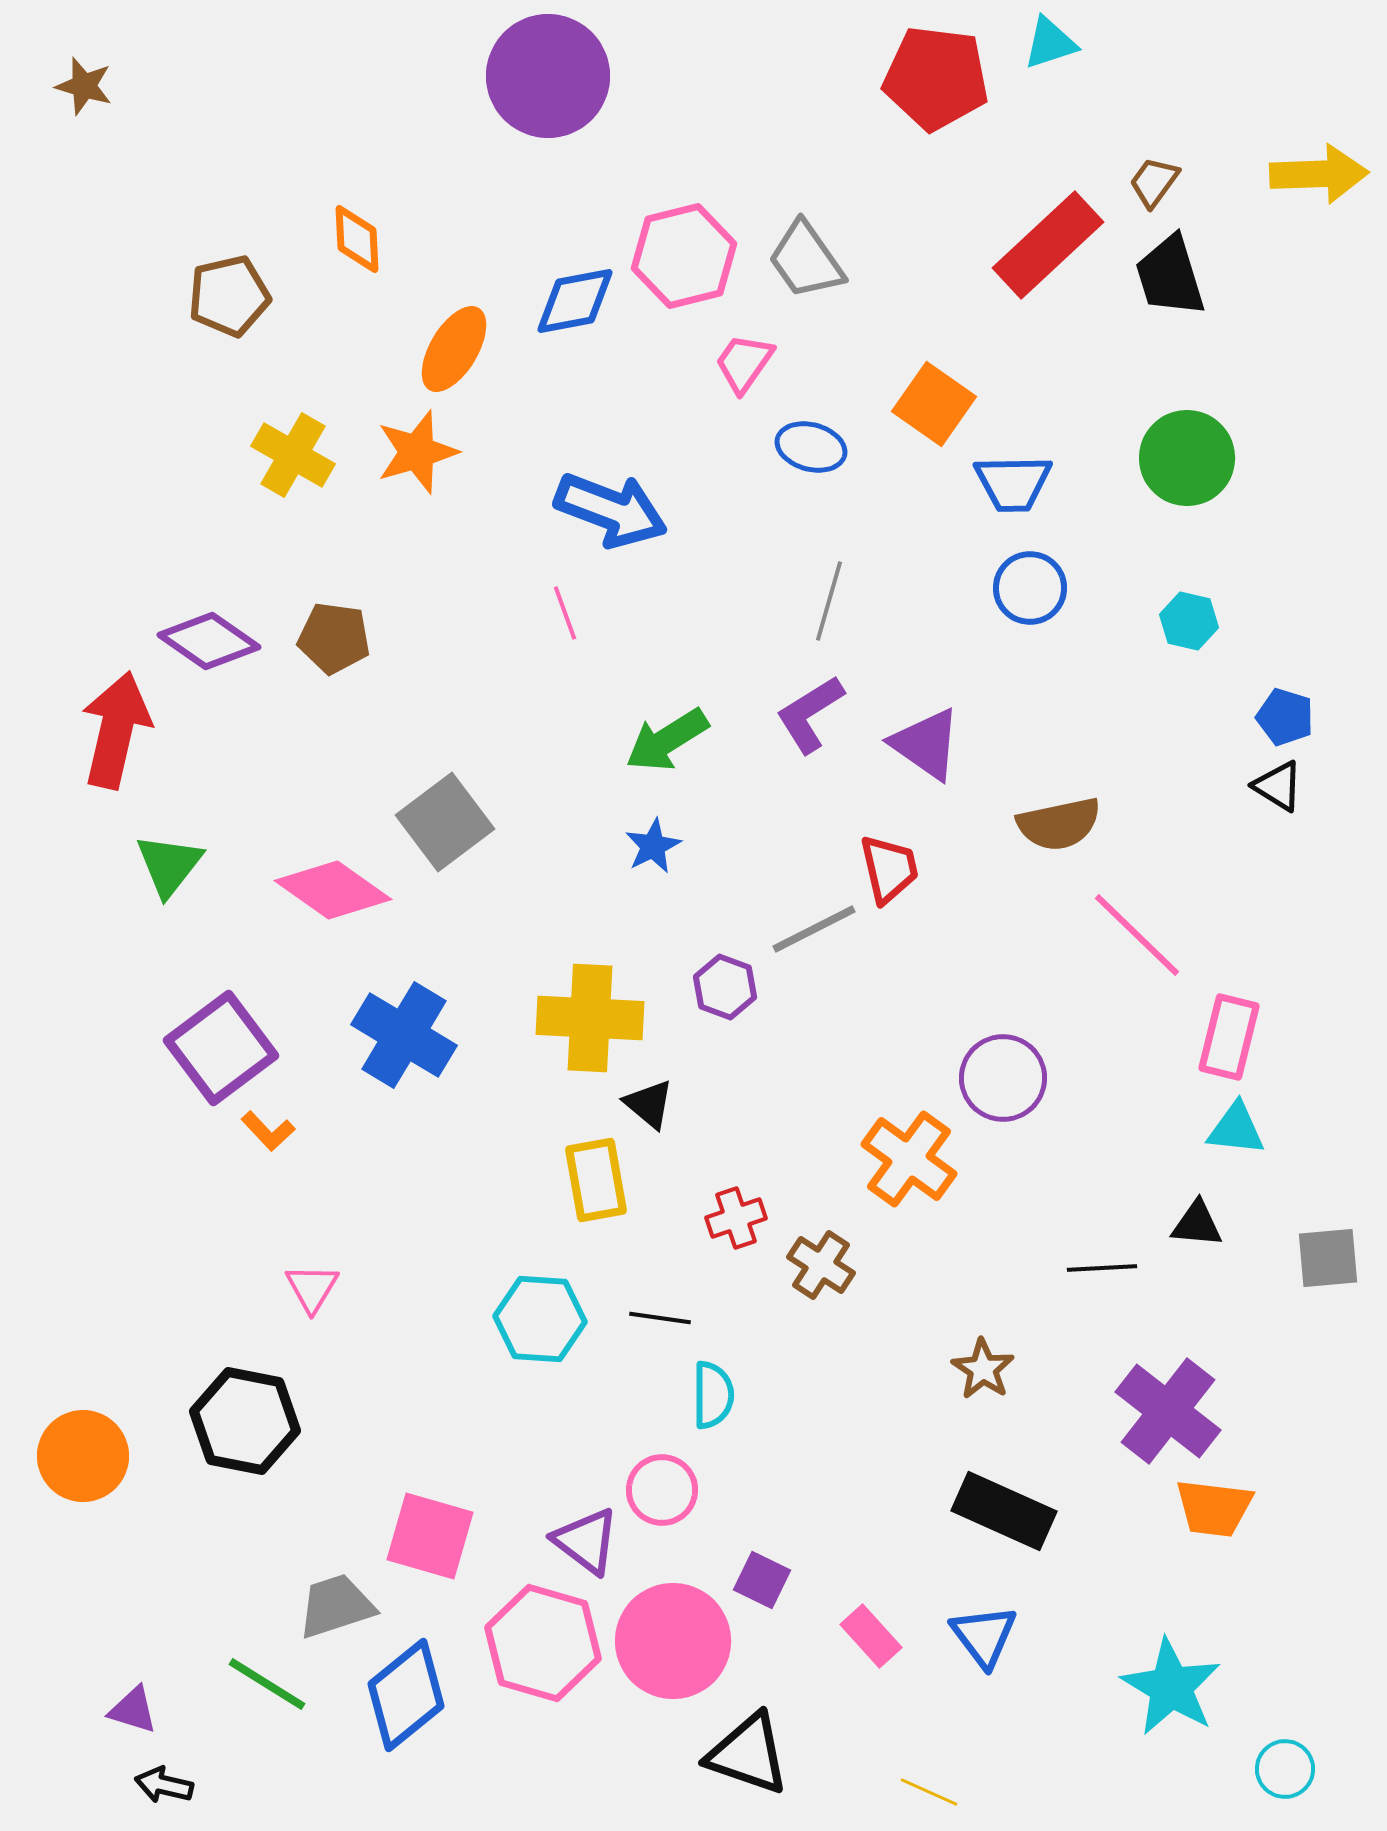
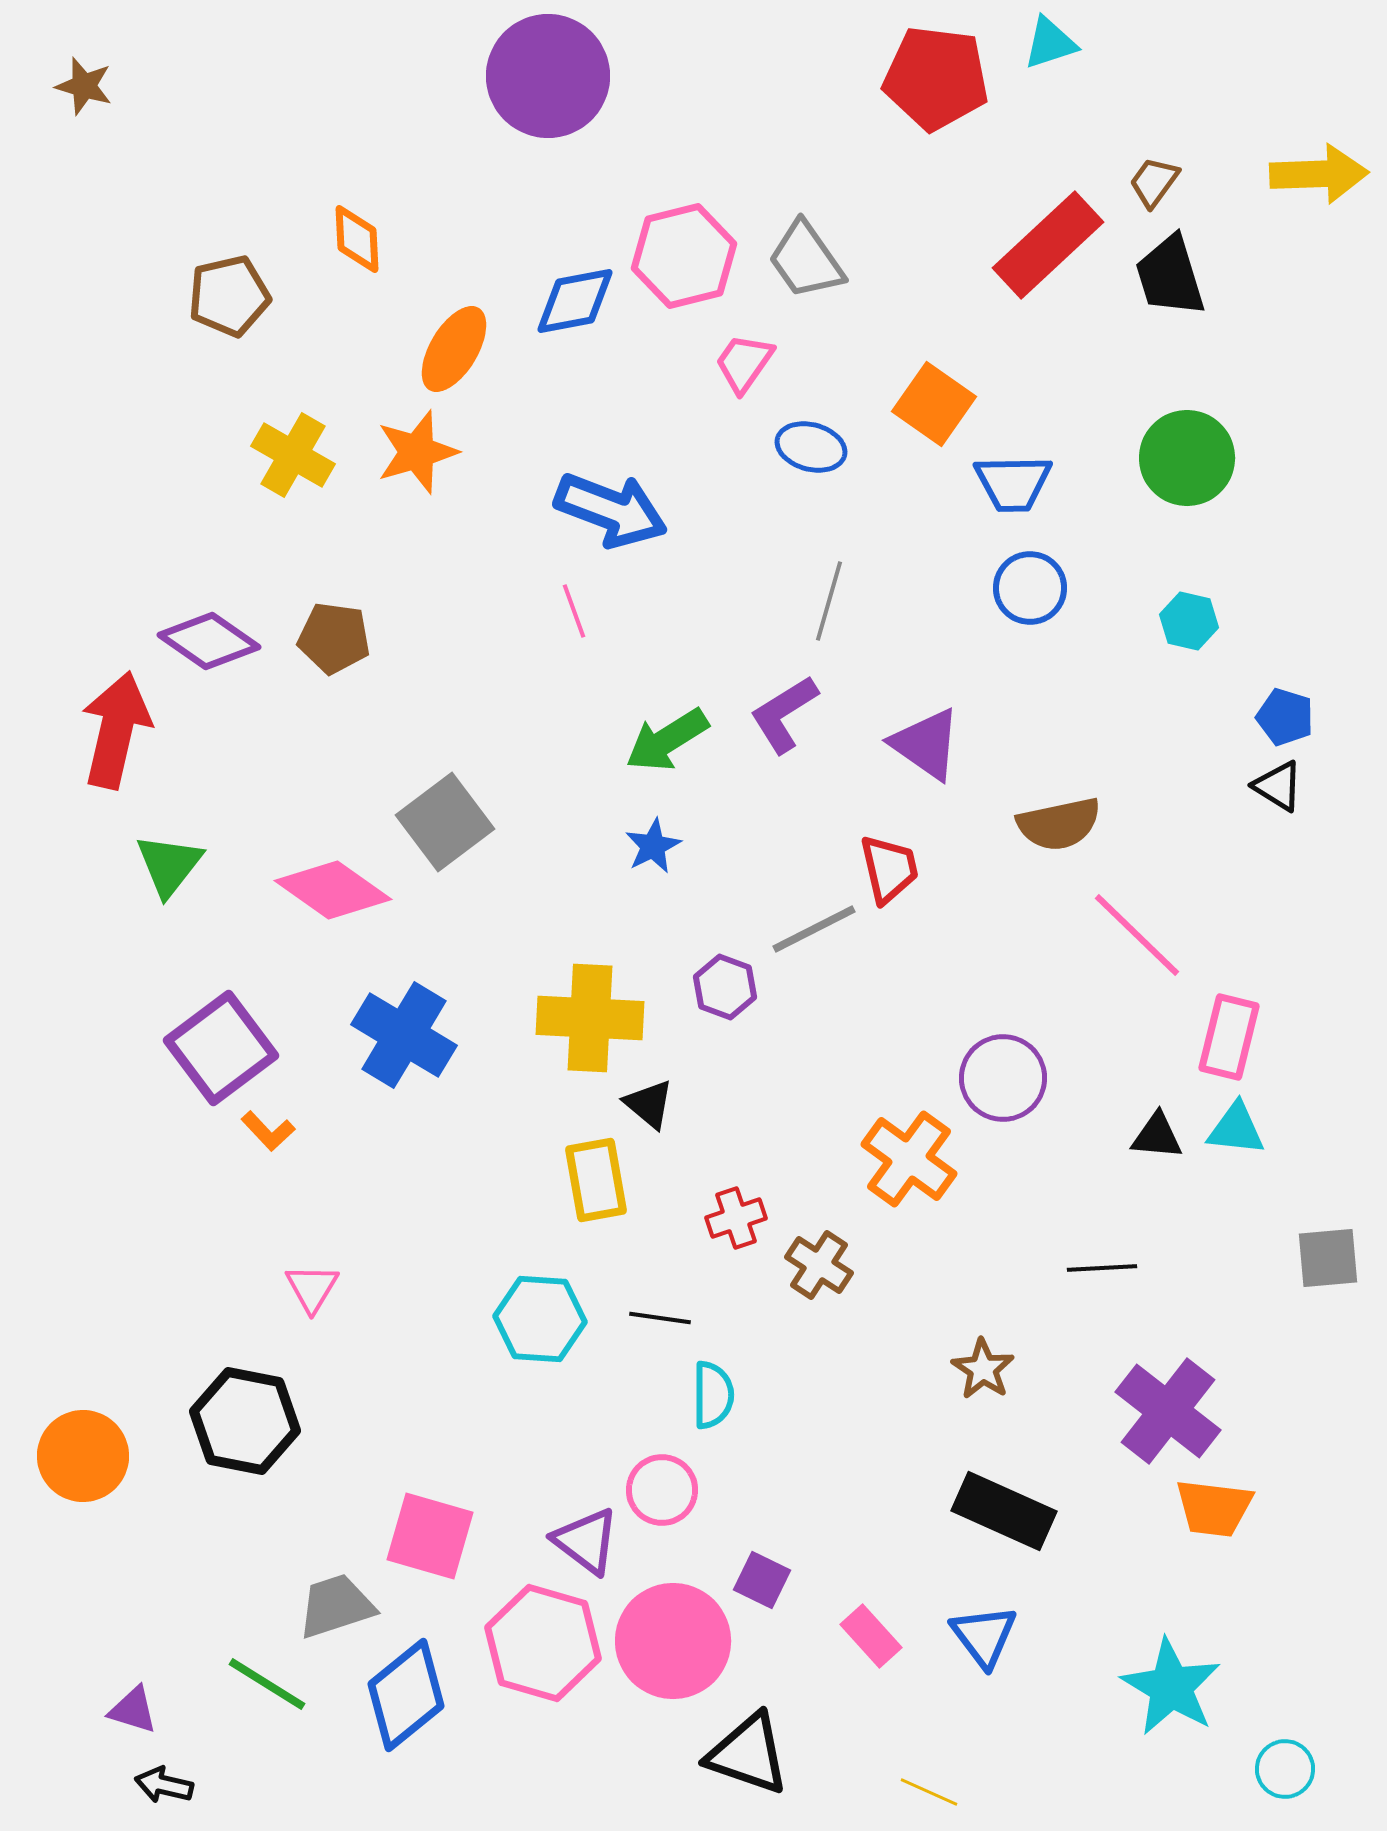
pink line at (565, 613): moved 9 px right, 2 px up
purple L-shape at (810, 714): moved 26 px left
black triangle at (1197, 1224): moved 40 px left, 88 px up
brown cross at (821, 1265): moved 2 px left
